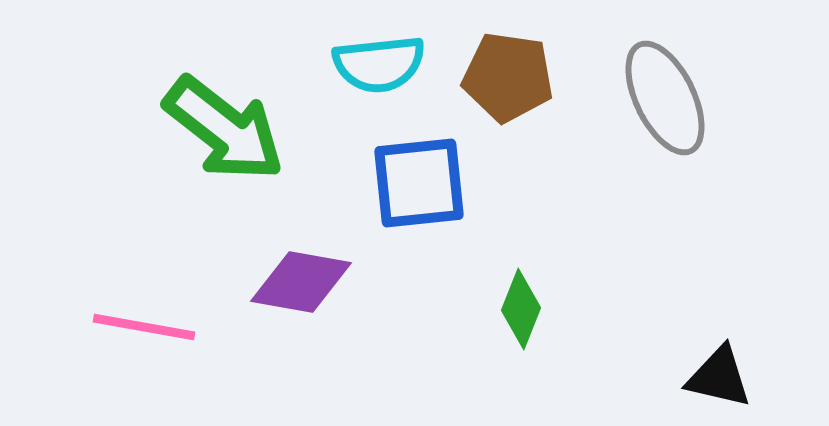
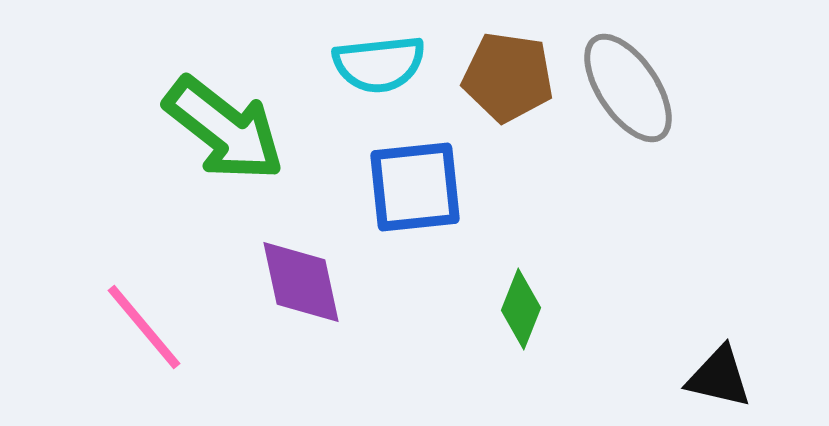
gray ellipse: moved 37 px left, 10 px up; rotated 8 degrees counterclockwise
blue square: moved 4 px left, 4 px down
purple diamond: rotated 68 degrees clockwise
pink line: rotated 40 degrees clockwise
